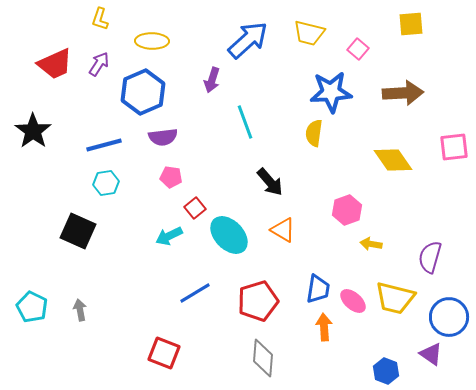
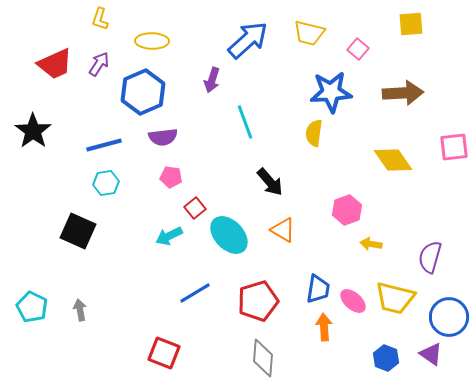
blue hexagon at (386, 371): moved 13 px up
